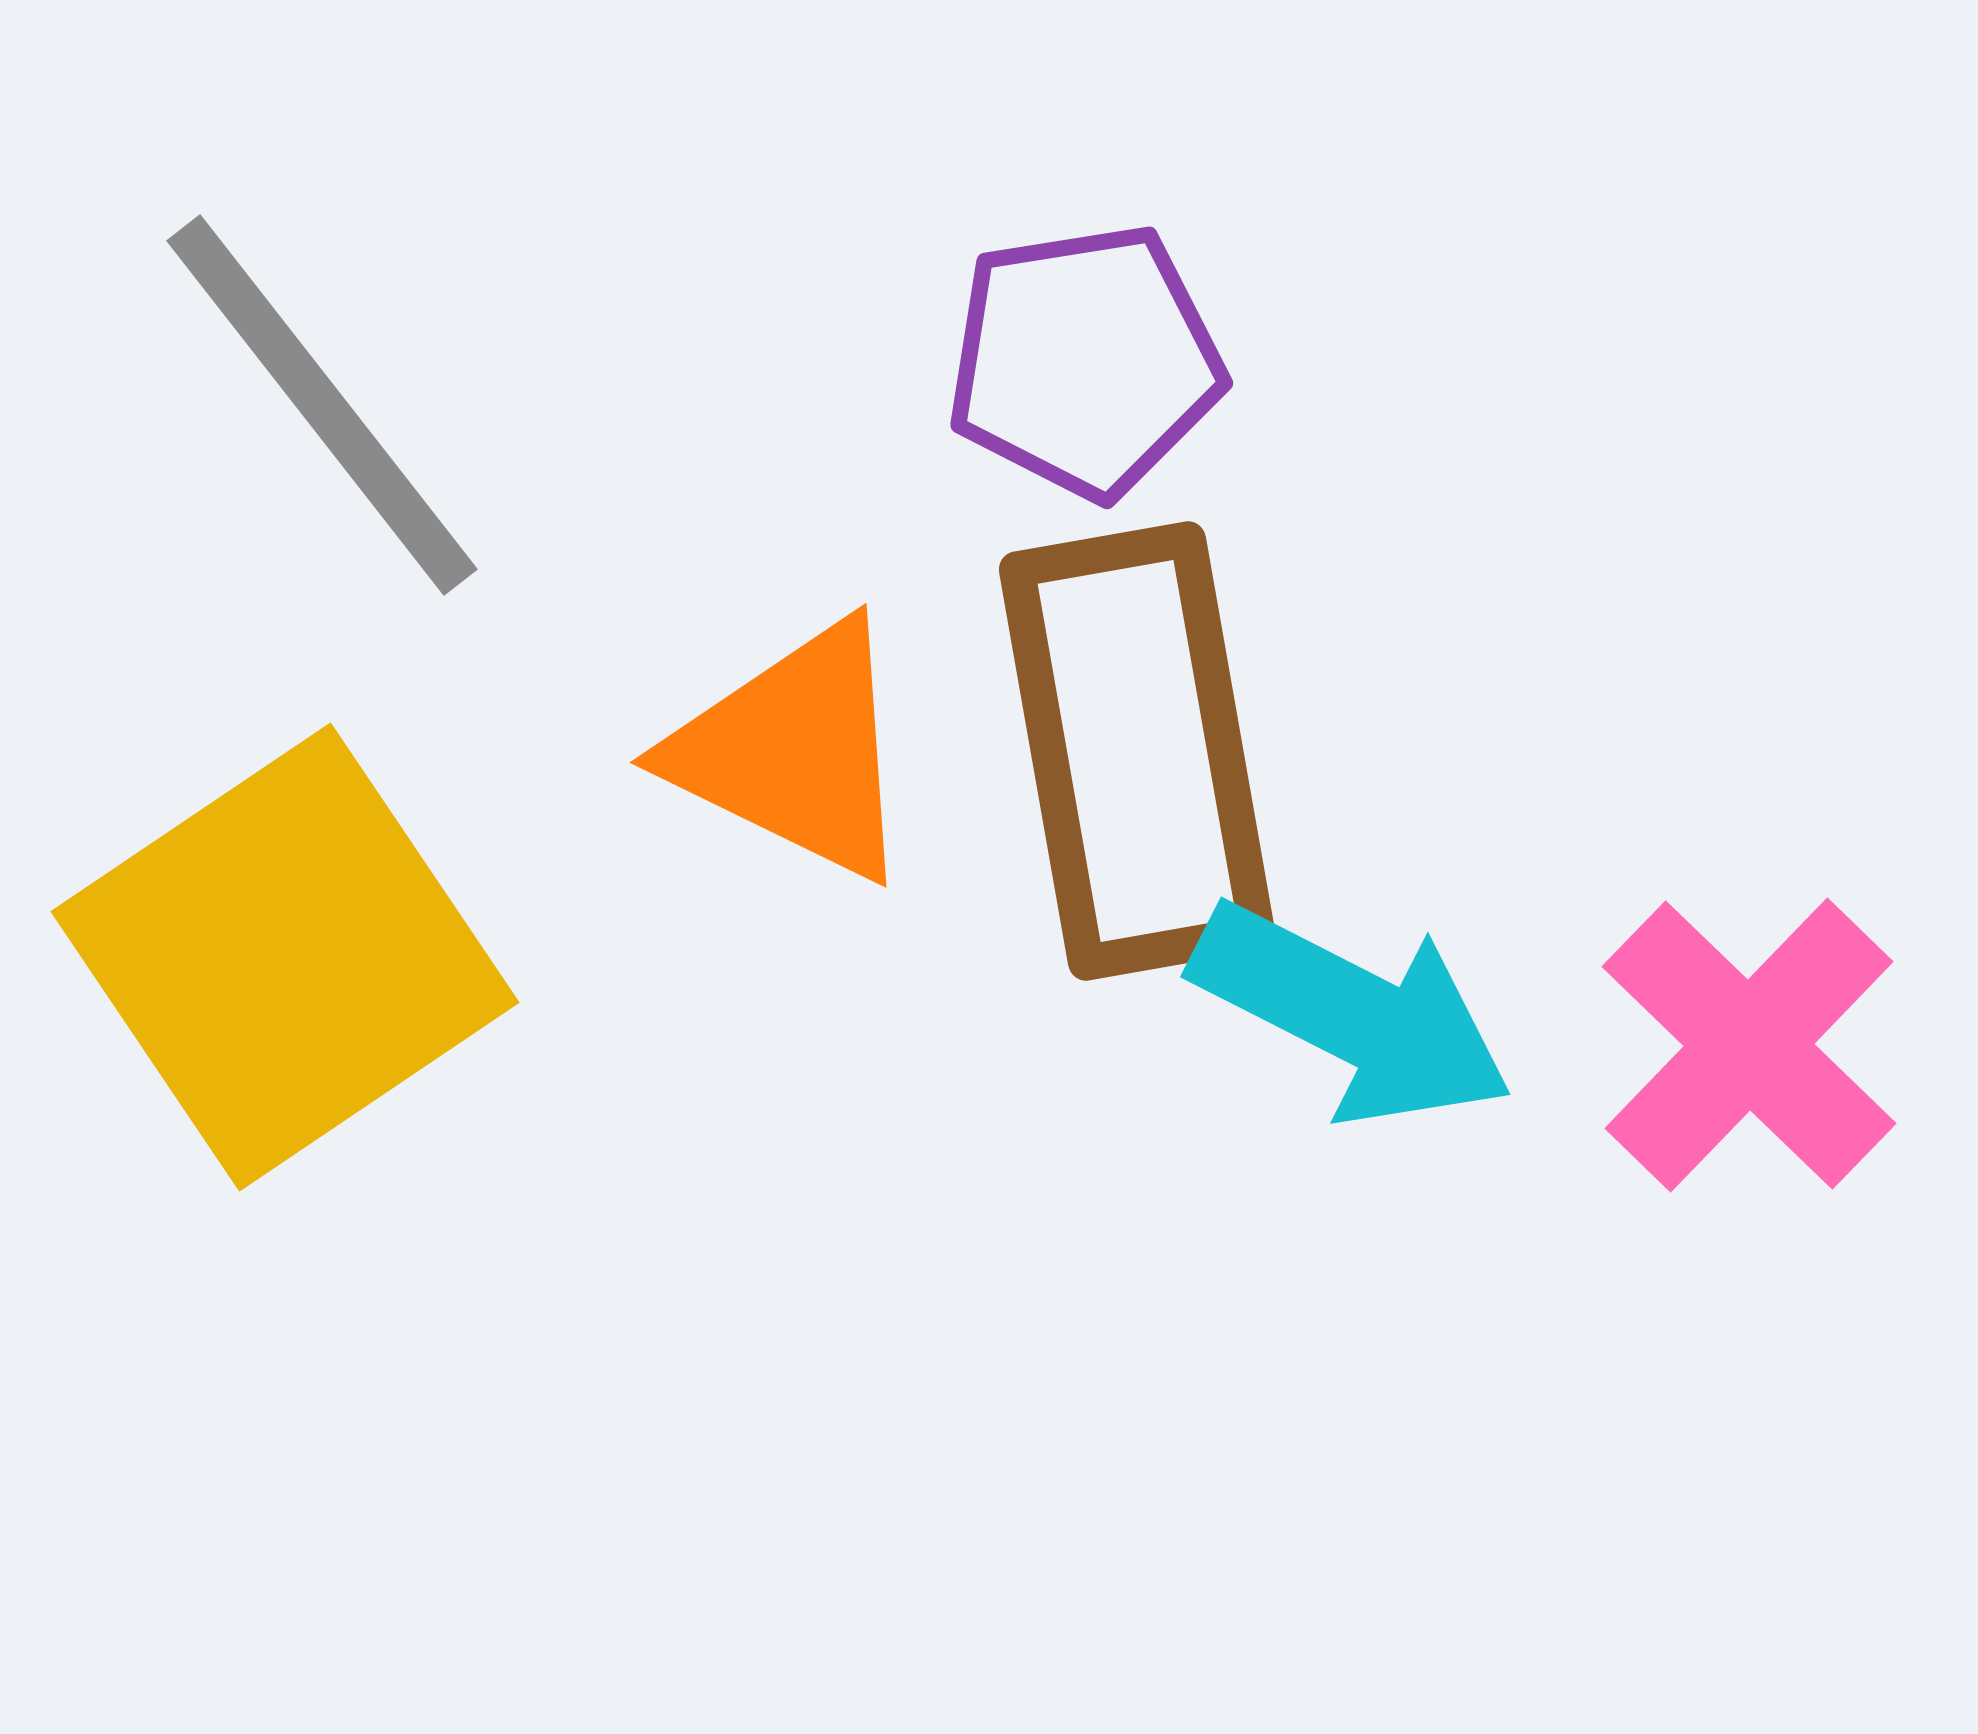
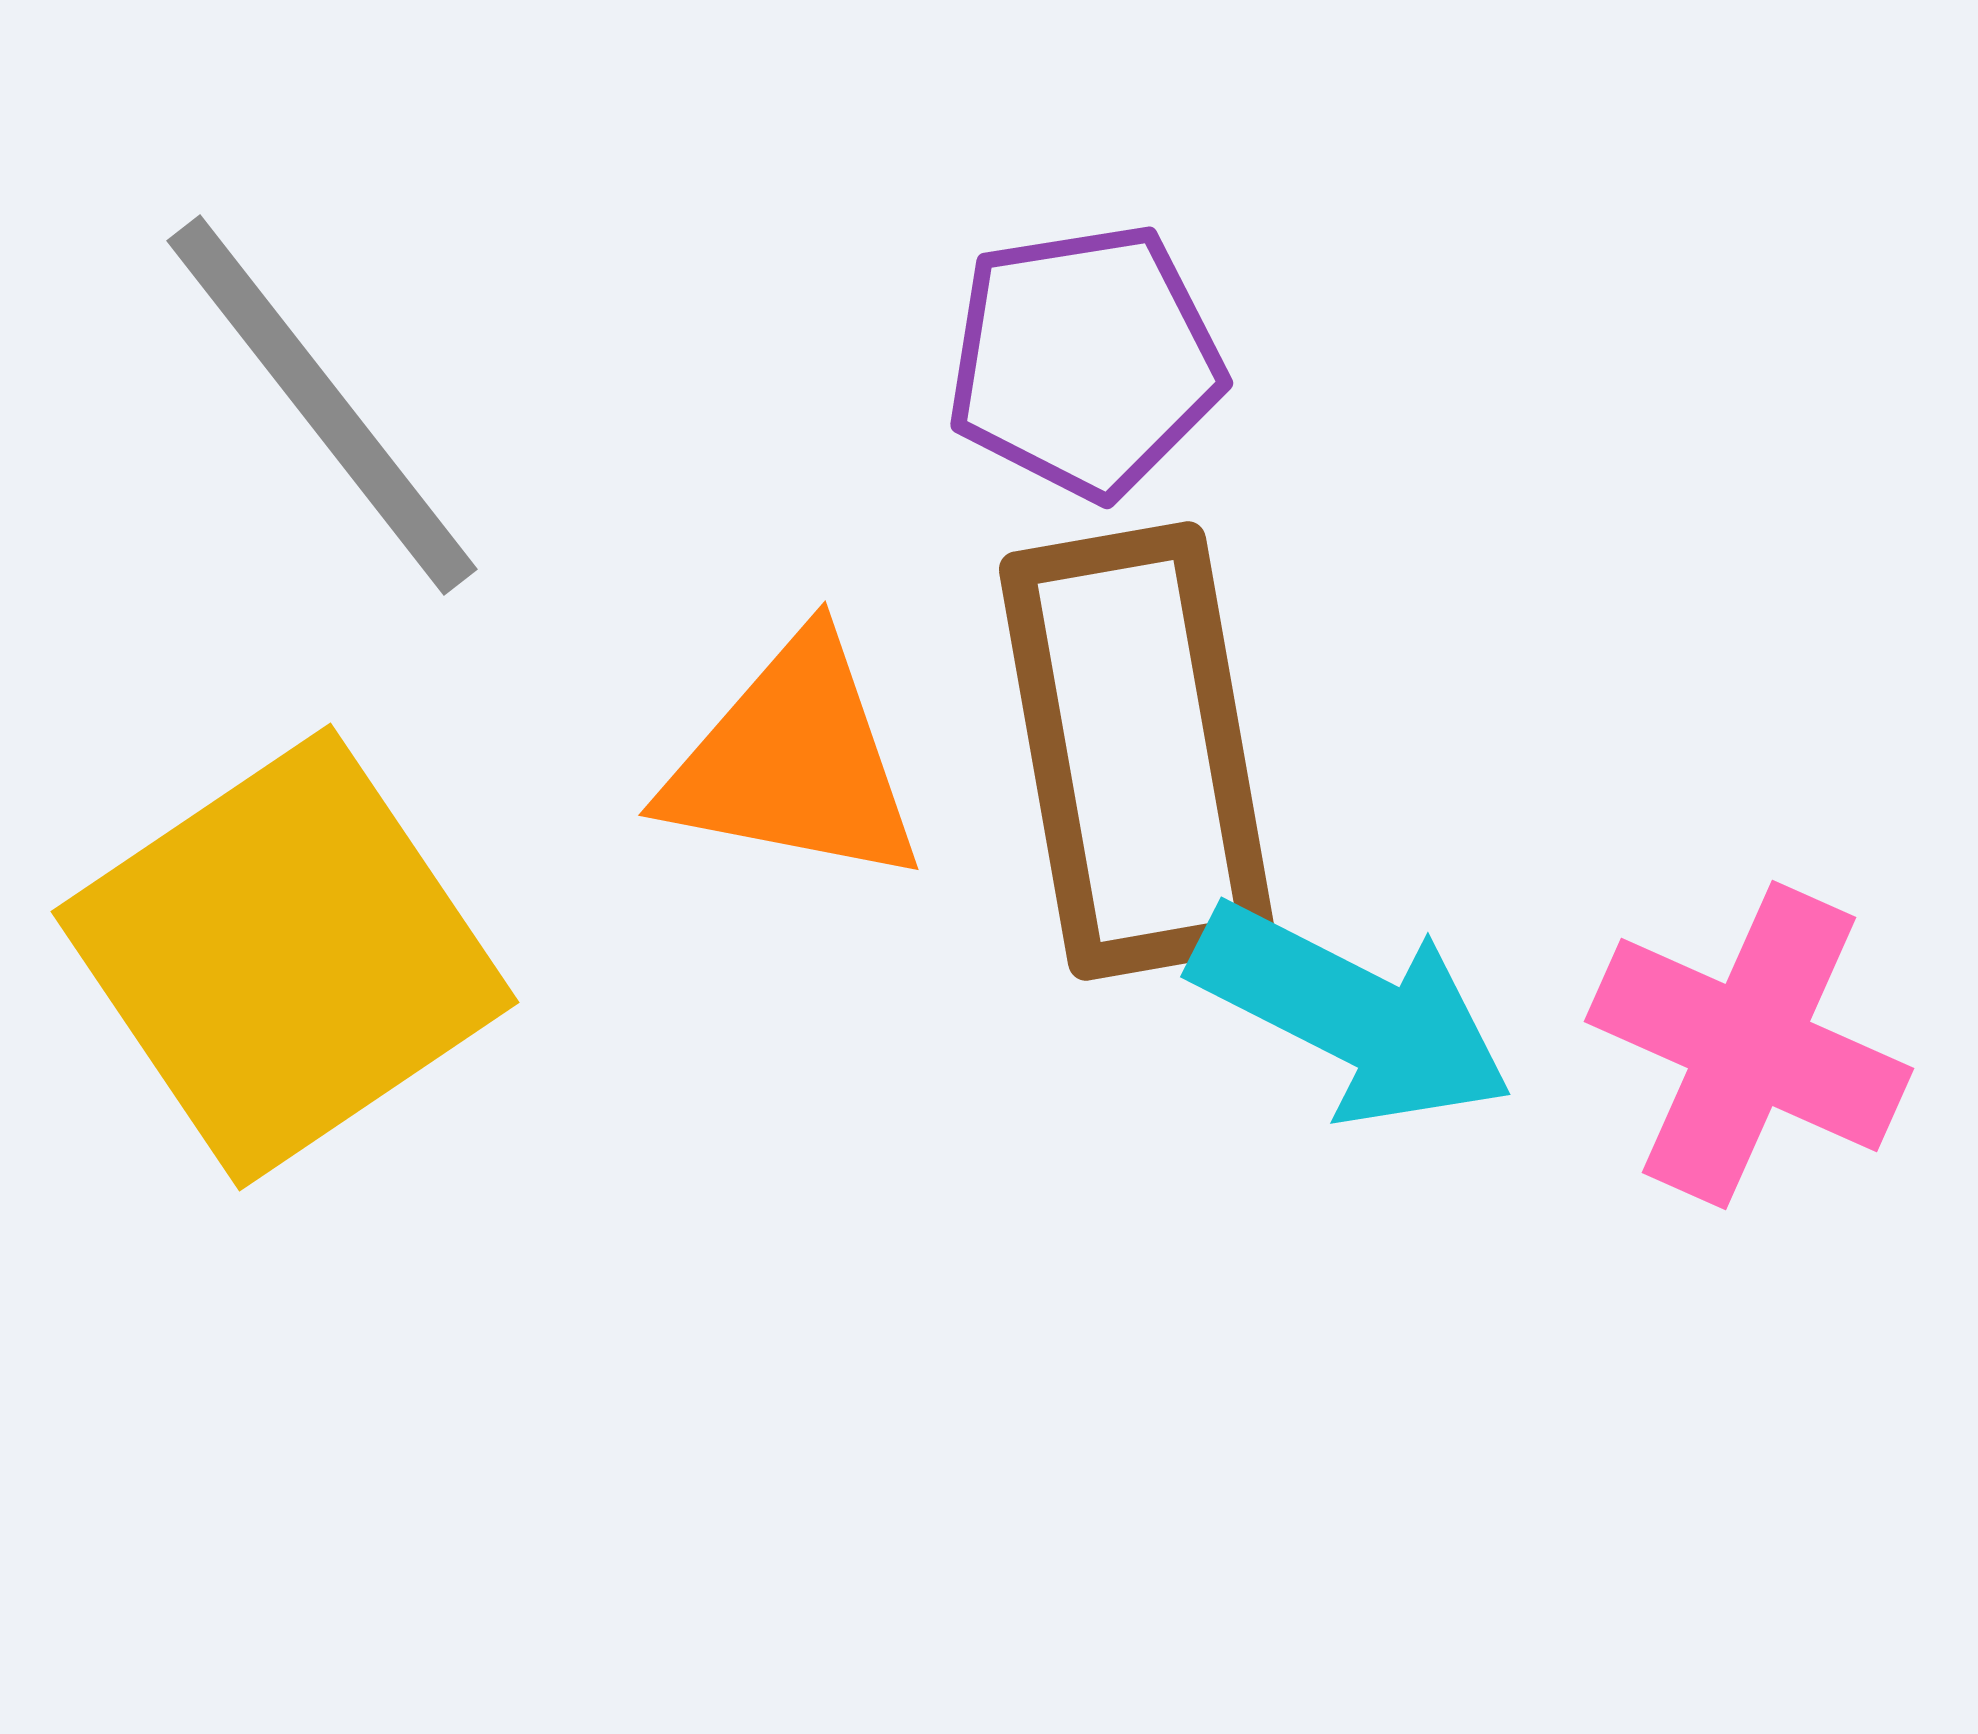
orange triangle: moved 11 px down; rotated 15 degrees counterclockwise
pink cross: rotated 20 degrees counterclockwise
